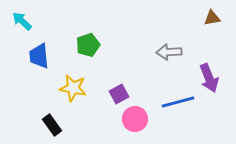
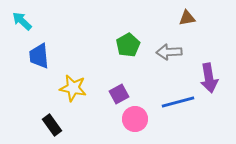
brown triangle: moved 25 px left
green pentagon: moved 40 px right; rotated 10 degrees counterclockwise
purple arrow: rotated 12 degrees clockwise
